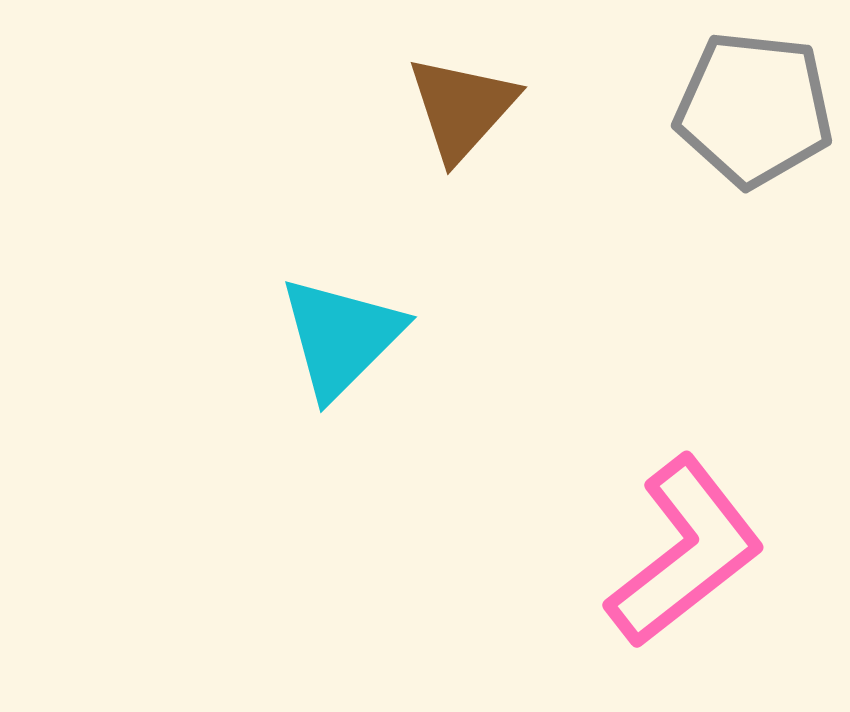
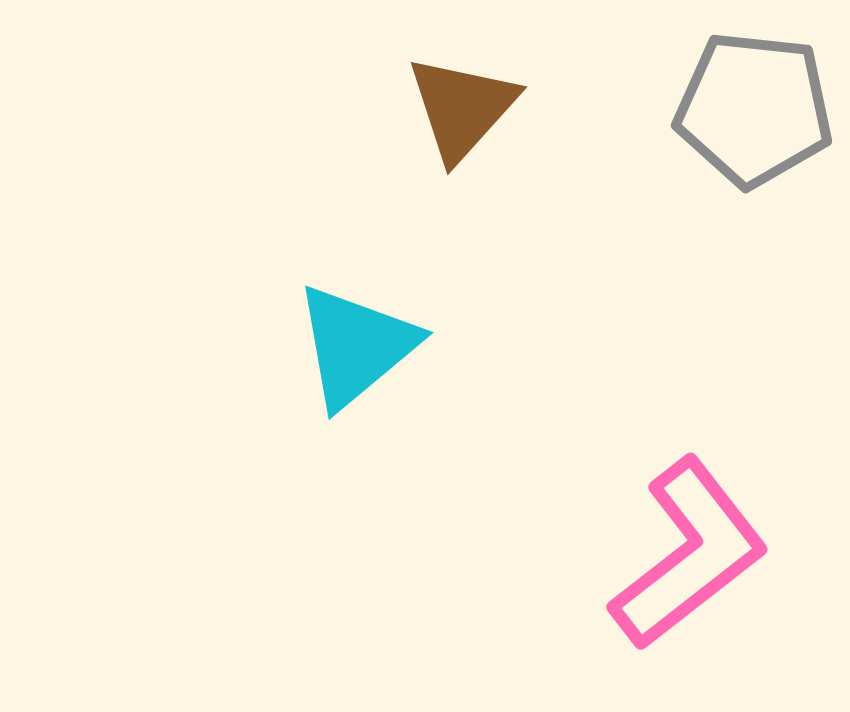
cyan triangle: moved 15 px right, 9 px down; rotated 5 degrees clockwise
pink L-shape: moved 4 px right, 2 px down
